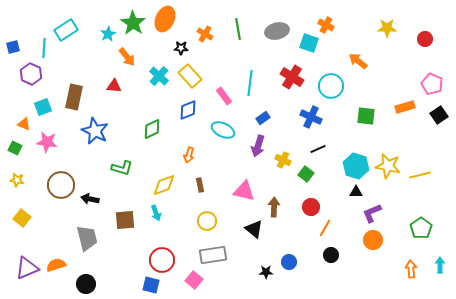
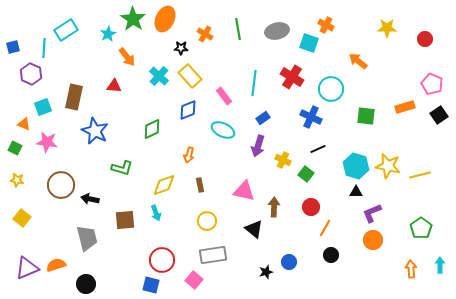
green star at (133, 23): moved 4 px up
cyan line at (250, 83): moved 4 px right
cyan circle at (331, 86): moved 3 px down
black star at (266, 272): rotated 16 degrees counterclockwise
